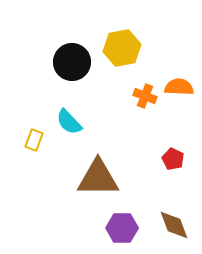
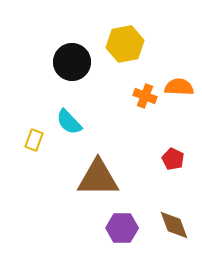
yellow hexagon: moved 3 px right, 4 px up
